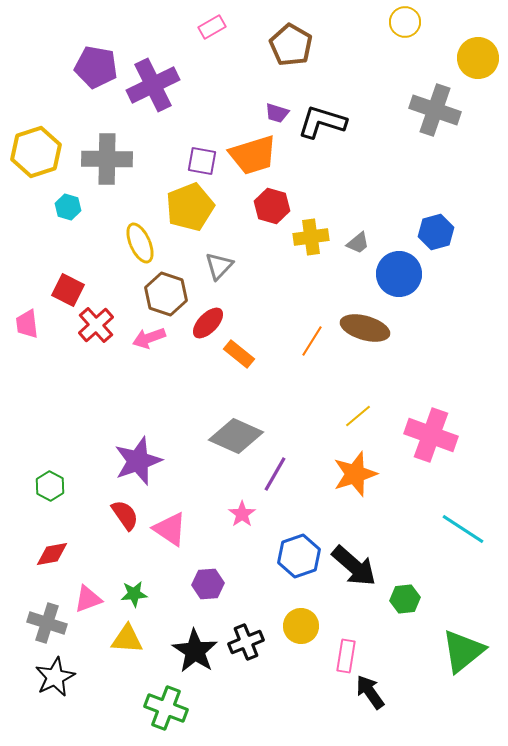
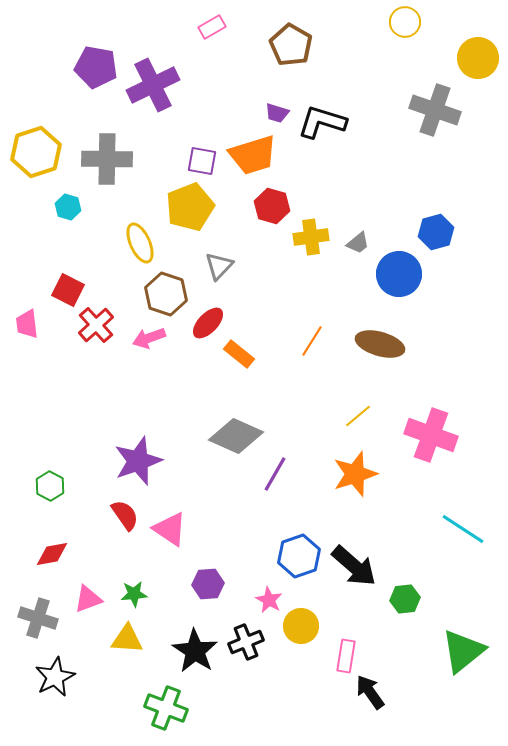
brown ellipse at (365, 328): moved 15 px right, 16 px down
pink star at (242, 514): moved 27 px right, 86 px down; rotated 8 degrees counterclockwise
gray cross at (47, 623): moved 9 px left, 5 px up
